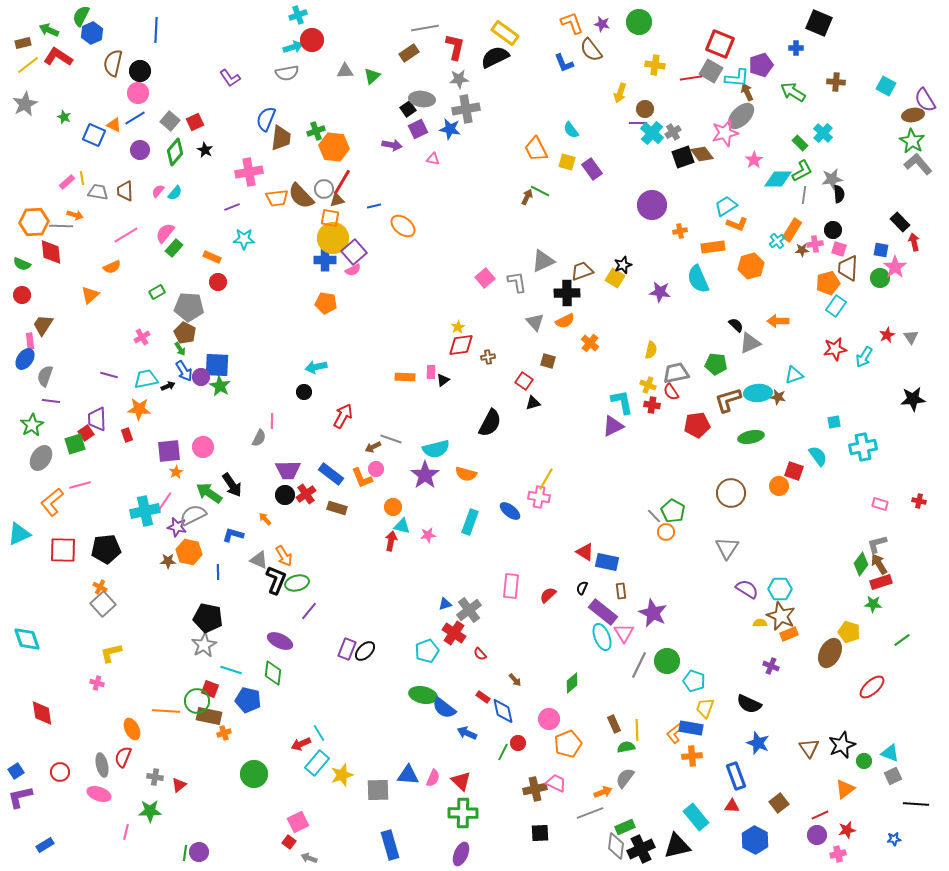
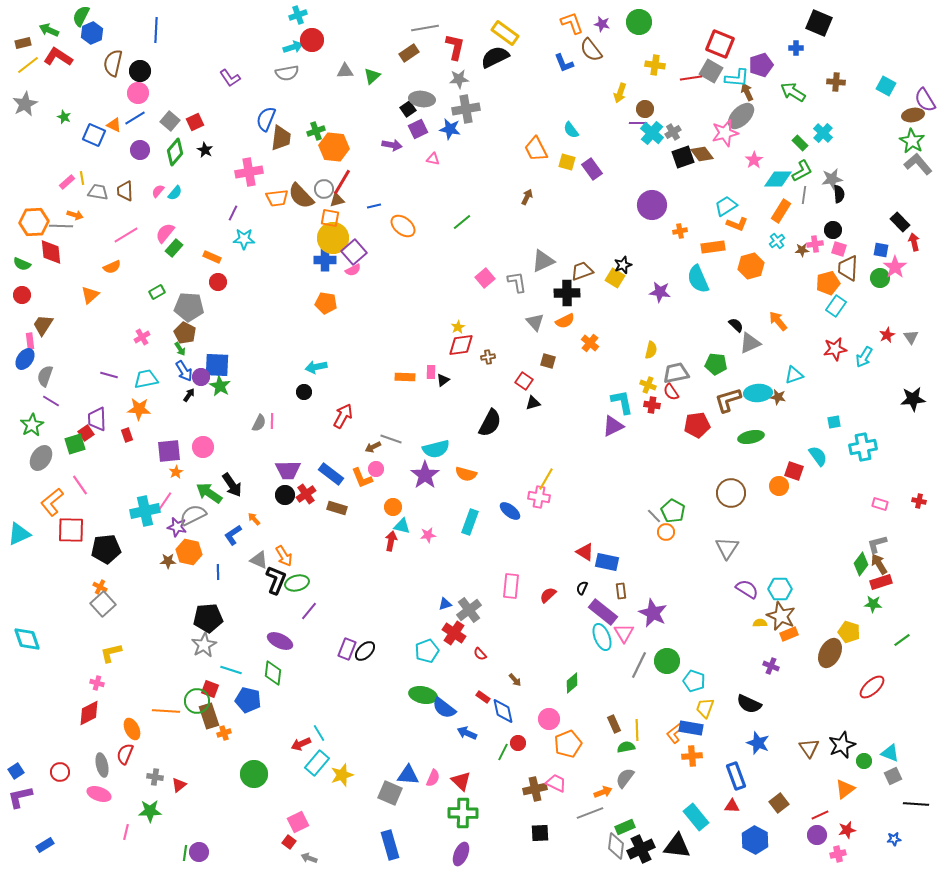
green line at (540, 191): moved 78 px left, 31 px down; rotated 66 degrees counterclockwise
purple line at (232, 207): moved 1 px right, 6 px down; rotated 42 degrees counterclockwise
orange rectangle at (792, 230): moved 11 px left, 19 px up
orange arrow at (778, 321): rotated 50 degrees clockwise
black arrow at (168, 386): moved 21 px right, 9 px down; rotated 32 degrees counterclockwise
purple line at (51, 401): rotated 24 degrees clockwise
gray semicircle at (259, 438): moved 15 px up
pink line at (80, 485): rotated 70 degrees clockwise
orange arrow at (265, 519): moved 11 px left
blue L-shape at (233, 535): rotated 50 degrees counterclockwise
red square at (63, 550): moved 8 px right, 20 px up
black pentagon at (208, 618): rotated 16 degrees counterclockwise
red diamond at (42, 713): moved 47 px right; rotated 72 degrees clockwise
brown rectangle at (209, 716): rotated 60 degrees clockwise
red semicircle at (123, 757): moved 2 px right, 3 px up
gray square at (378, 790): moved 12 px right, 3 px down; rotated 25 degrees clockwise
black triangle at (677, 846): rotated 20 degrees clockwise
